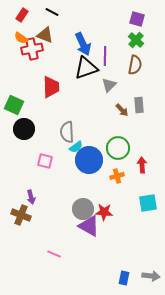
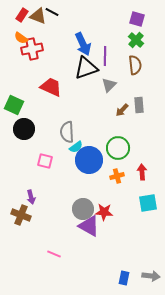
brown triangle: moved 7 px left, 19 px up
brown semicircle: rotated 18 degrees counterclockwise
red trapezoid: rotated 65 degrees counterclockwise
brown arrow: rotated 88 degrees clockwise
red arrow: moved 7 px down
